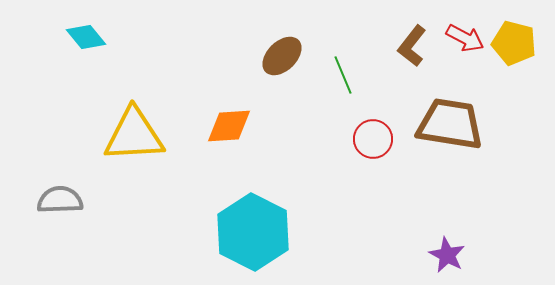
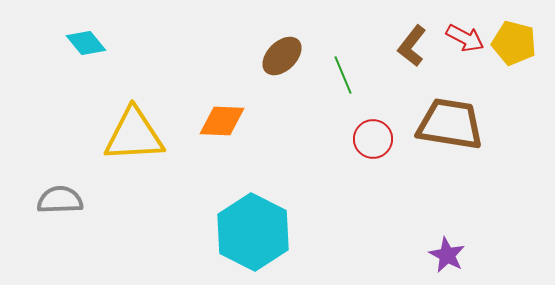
cyan diamond: moved 6 px down
orange diamond: moved 7 px left, 5 px up; rotated 6 degrees clockwise
